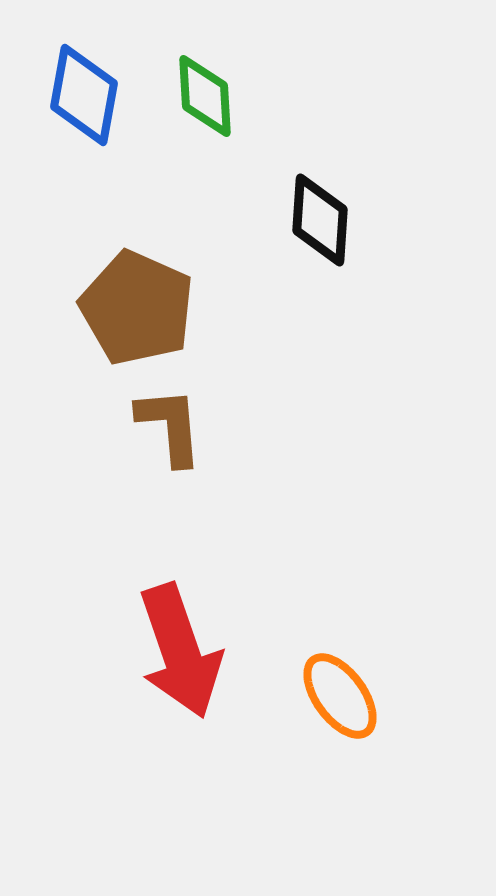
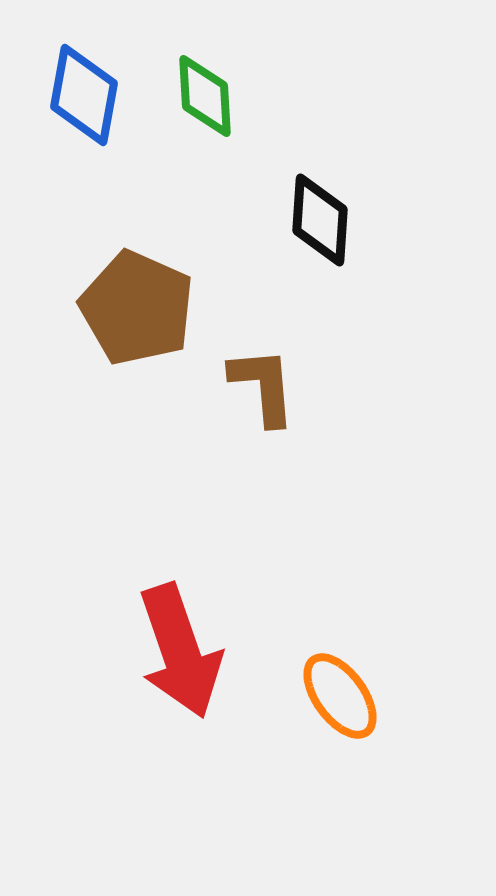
brown L-shape: moved 93 px right, 40 px up
